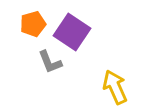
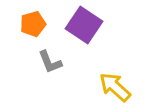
purple square: moved 12 px right, 7 px up
yellow arrow: rotated 24 degrees counterclockwise
